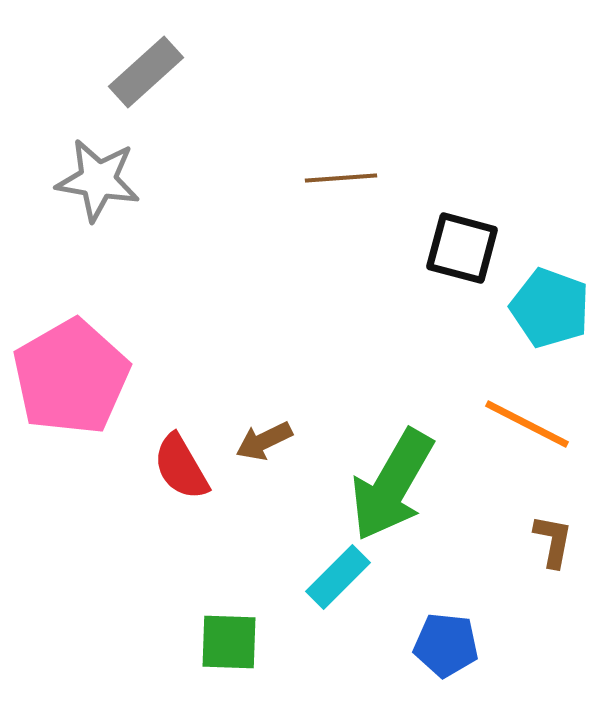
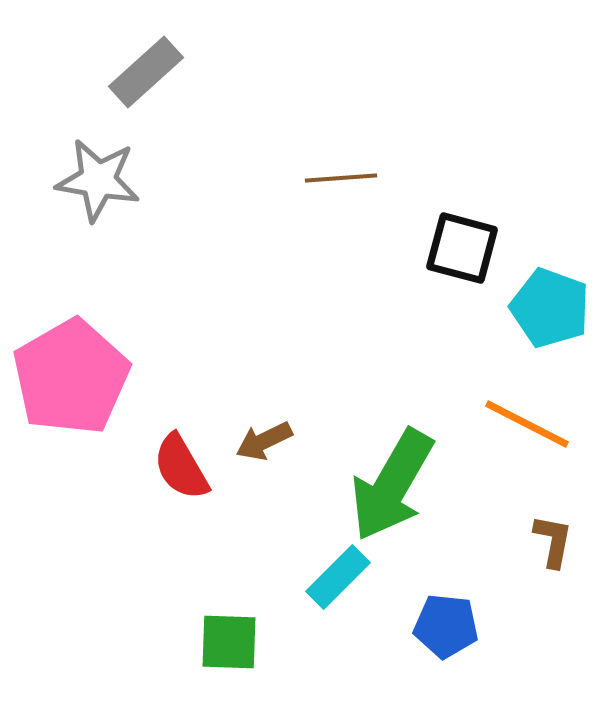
blue pentagon: moved 19 px up
